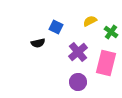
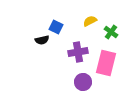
black semicircle: moved 4 px right, 3 px up
purple cross: rotated 30 degrees clockwise
purple circle: moved 5 px right
